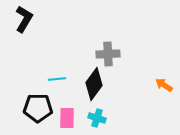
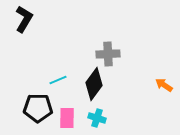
cyan line: moved 1 px right, 1 px down; rotated 18 degrees counterclockwise
